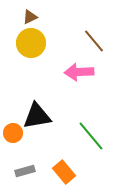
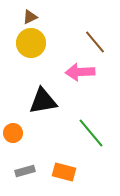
brown line: moved 1 px right, 1 px down
pink arrow: moved 1 px right
black triangle: moved 6 px right, 15 px up
green line: moved 3 px up
orange rectangle: rotated 35 degrees counterclockwise
